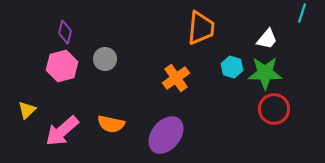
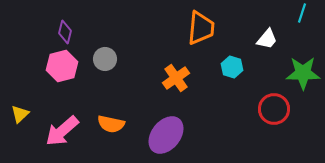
green star: moved 38 px right
yellow triangle: moved 7 px left, 4 px down
